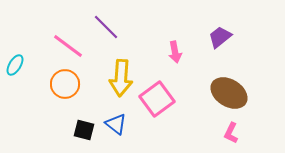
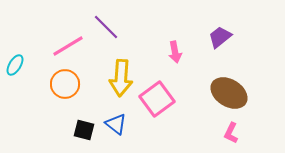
pink line: rotated 68 degrees counterclockwise
